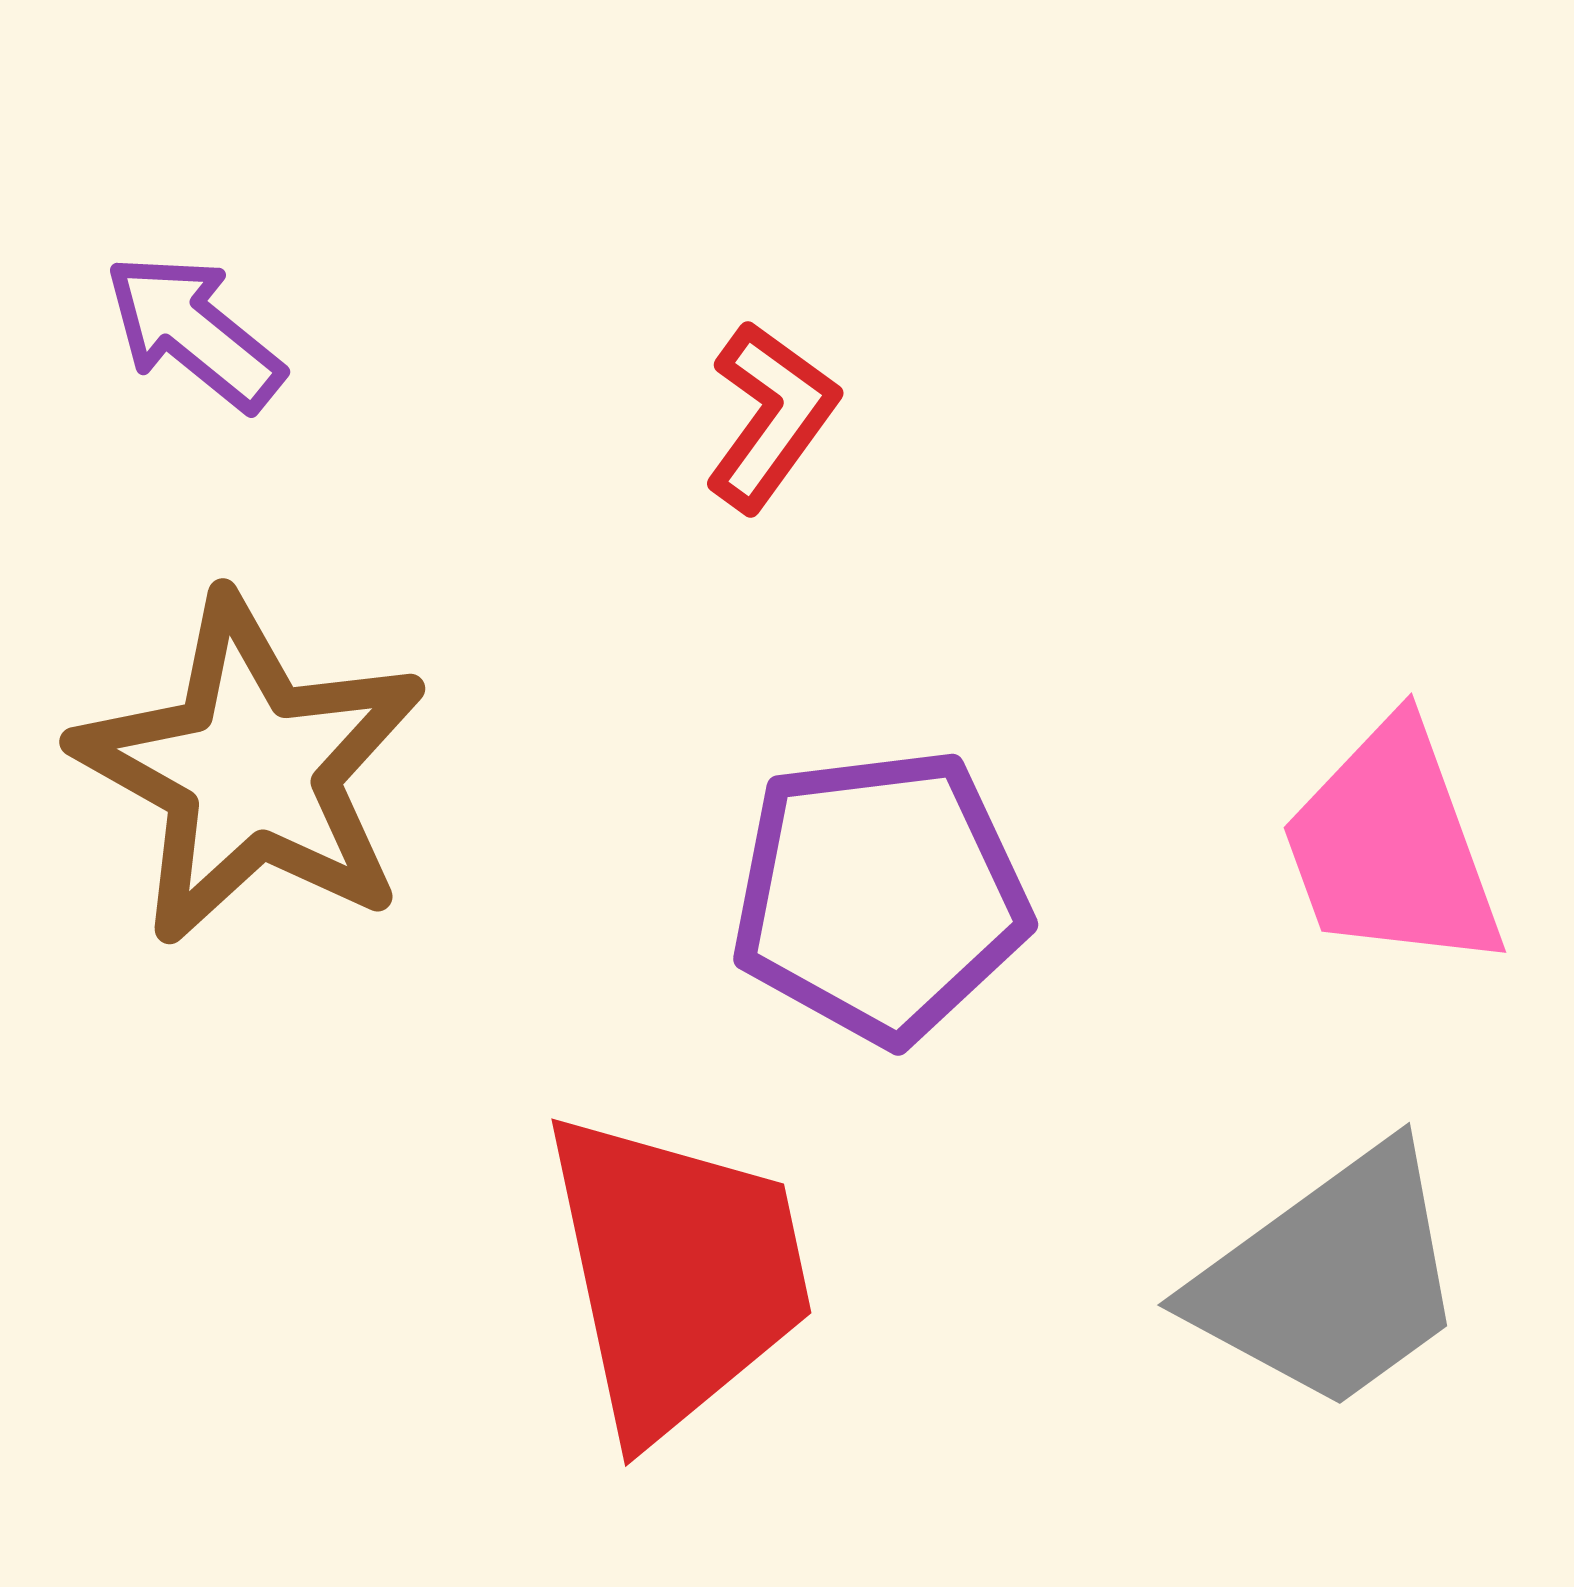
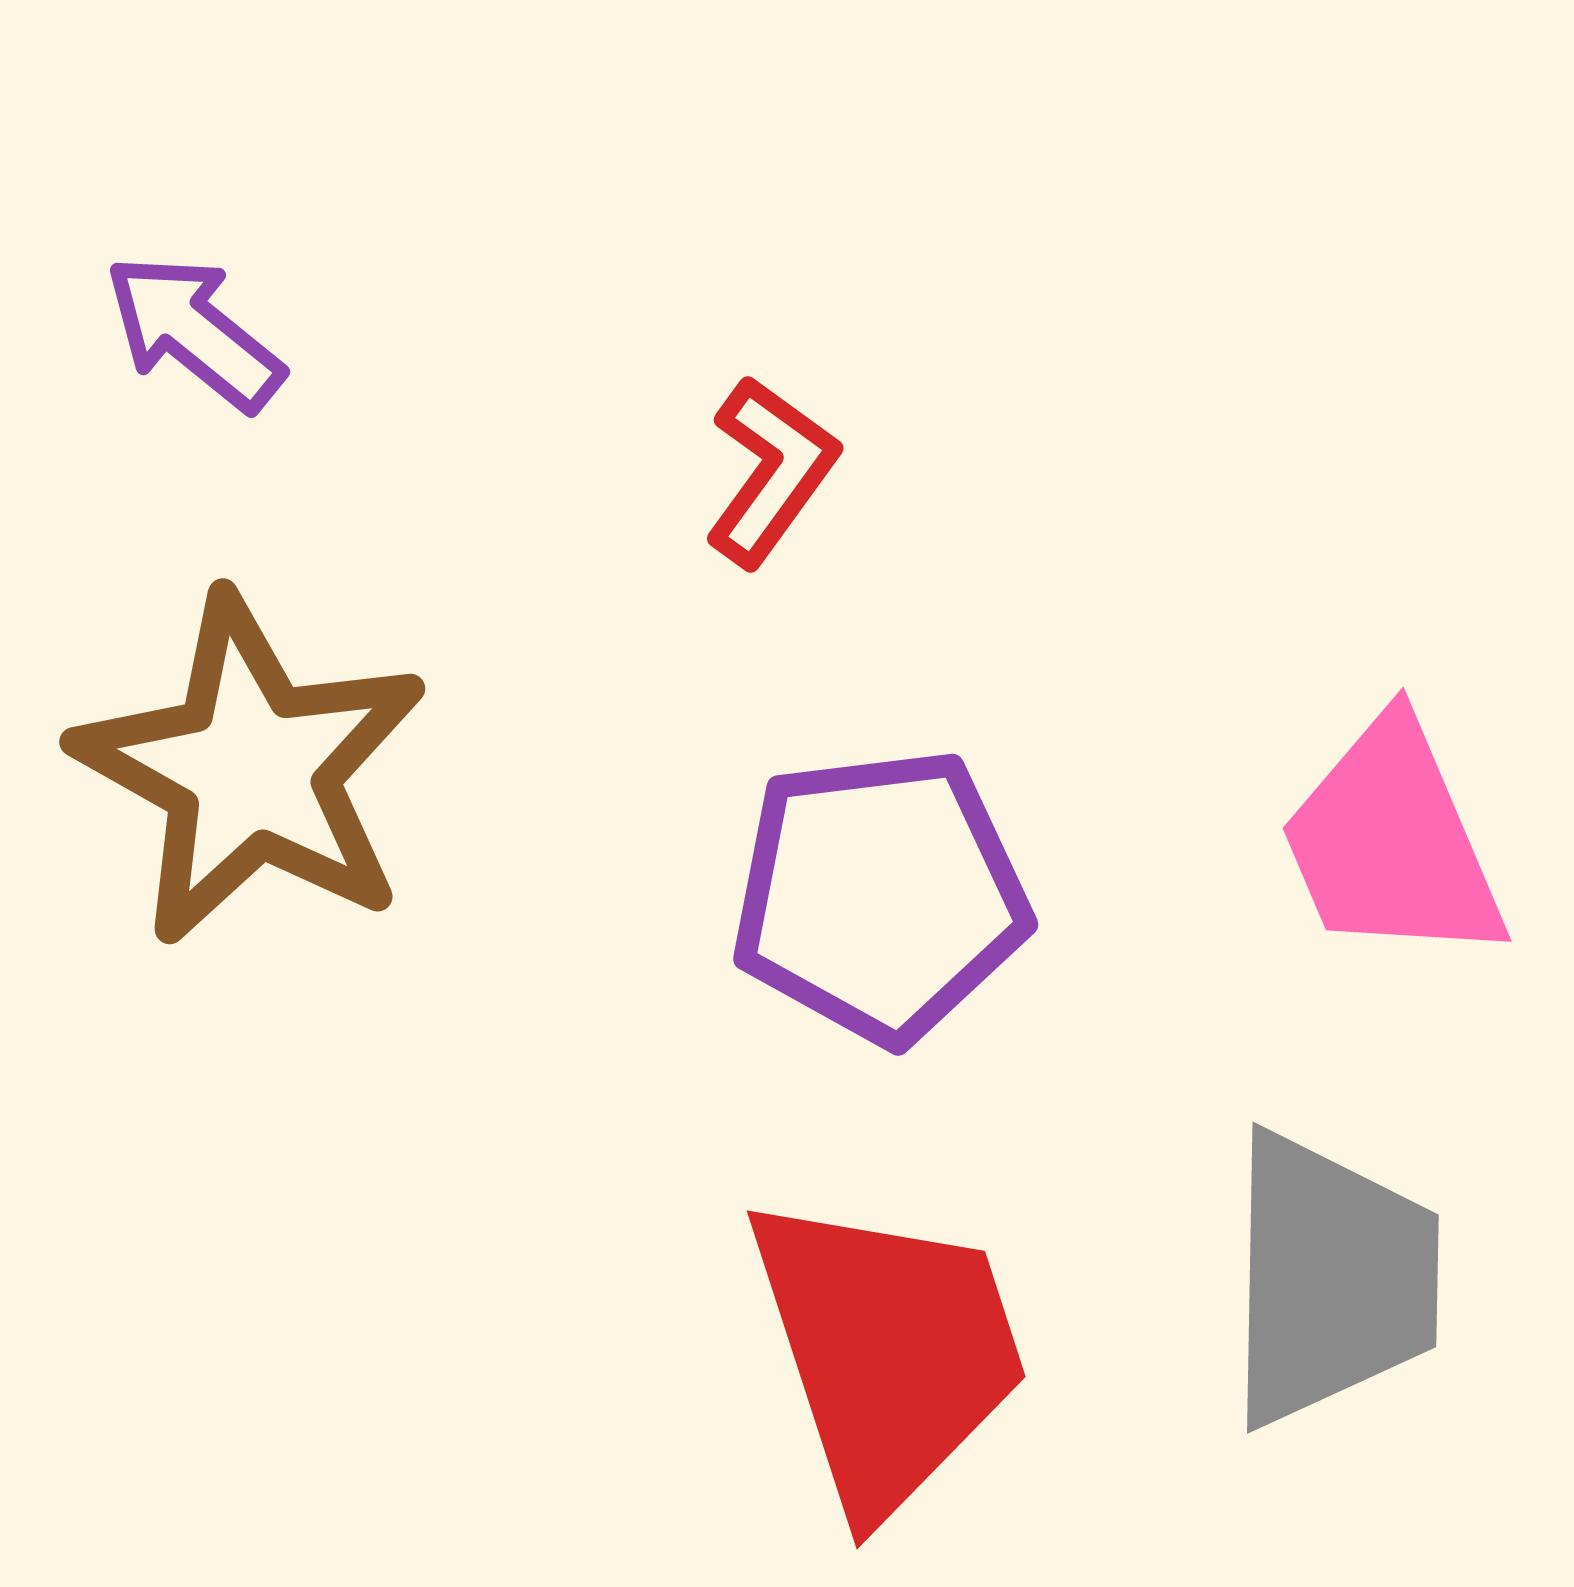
red L-shape: moved 55 px down
pink trapezoid: moved 5 px up; rotated 3 degrees counterclockwise
red trapezoid: moved 211 px right, 78 px down; rotated 6 degrees counterclockwise
gray trapezoid: rotated 53 degrees counterclockwise
